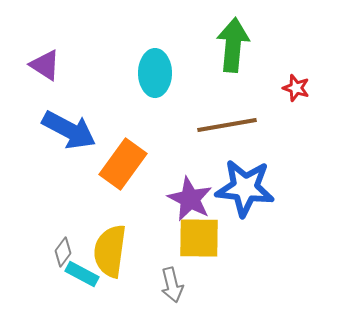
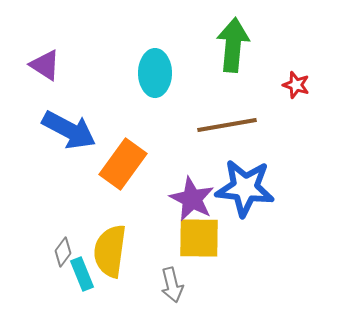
red star: moved 3 px up
purple star: moved 2 px right
cyan rectangle: rotated 40 degrees clockwise
